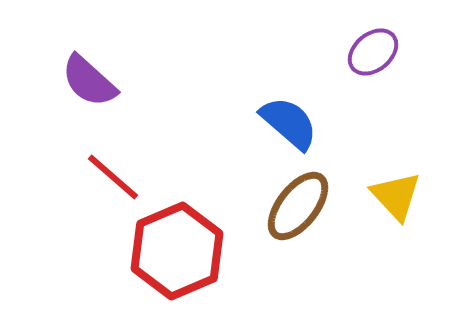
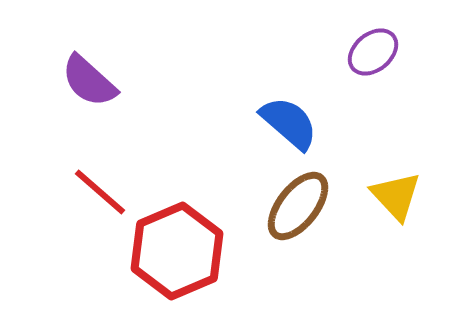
red line: moved 13 px left, 15 px down
